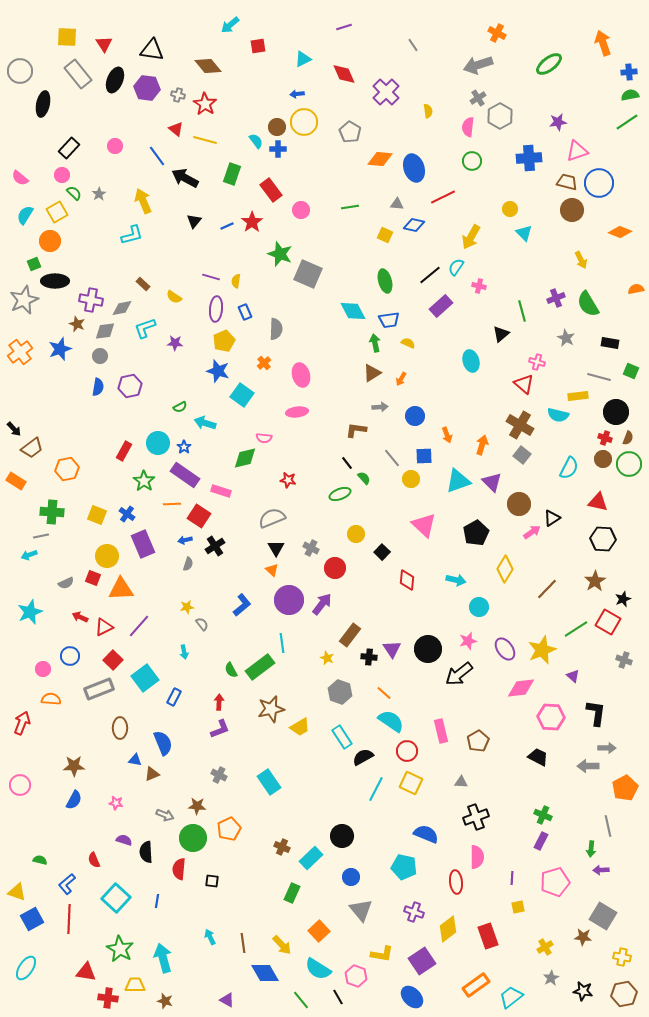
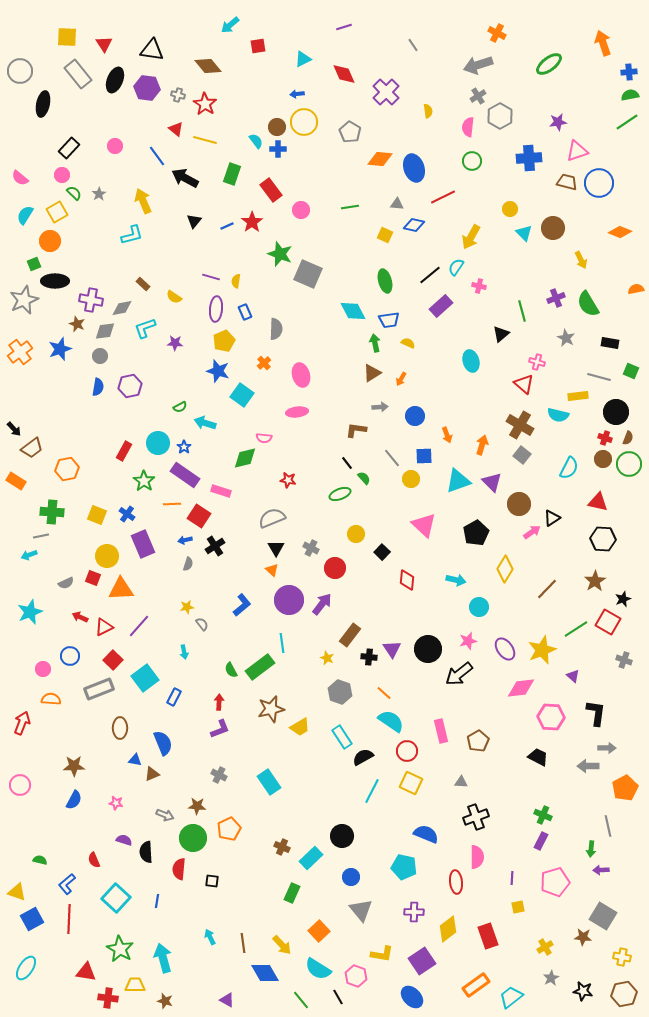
gray cross at (478, 98): moved 2 px up
brown circle at (572, 210): moved 19 px left, 18 px down
cyan line at (376, 789): moved 4 px left, 2 px down
purple cross at (414, 912): rotated 18 degrees counterclockwise
